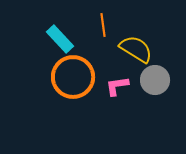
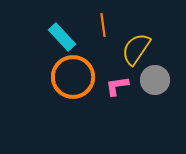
cyan rectangle: moved 2 px right, 2 px up
yellow semicircle: rotated 88 degrees counterclockwise
